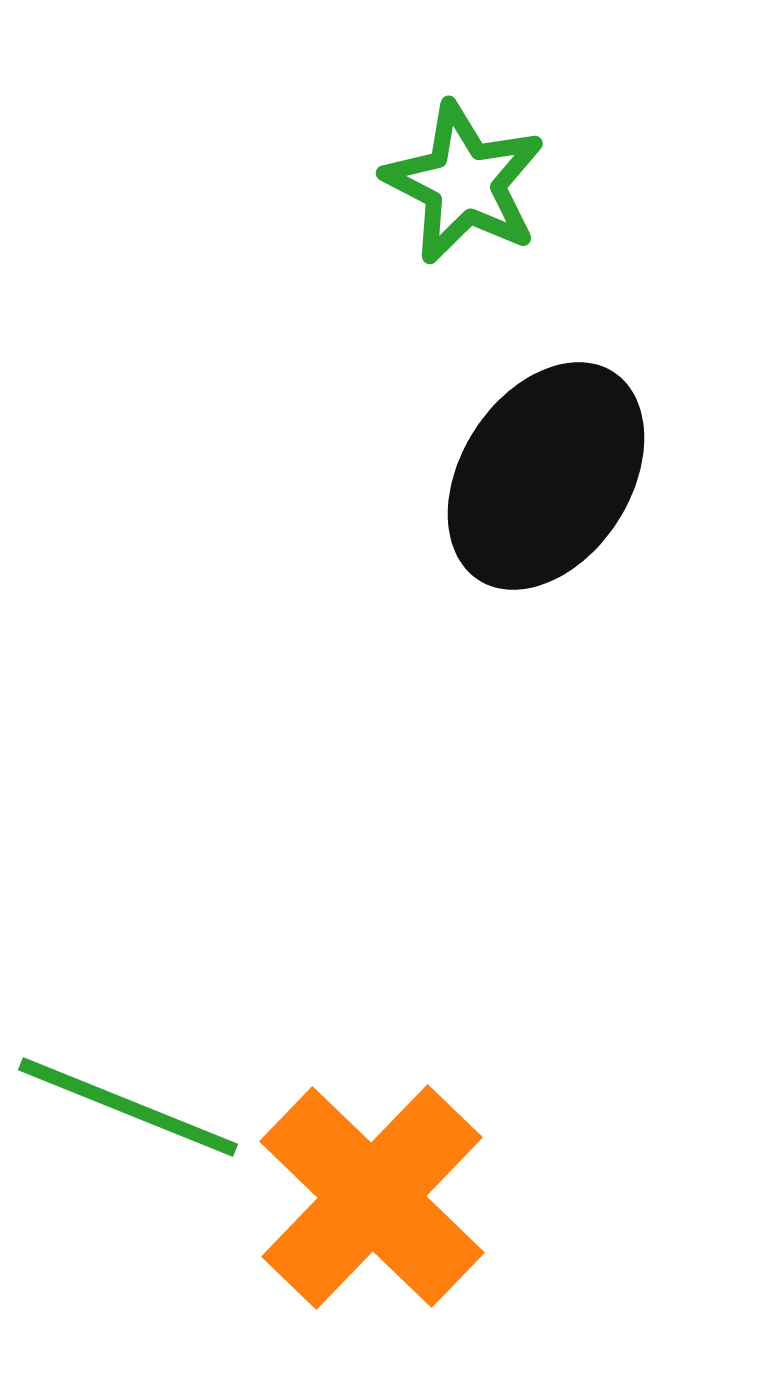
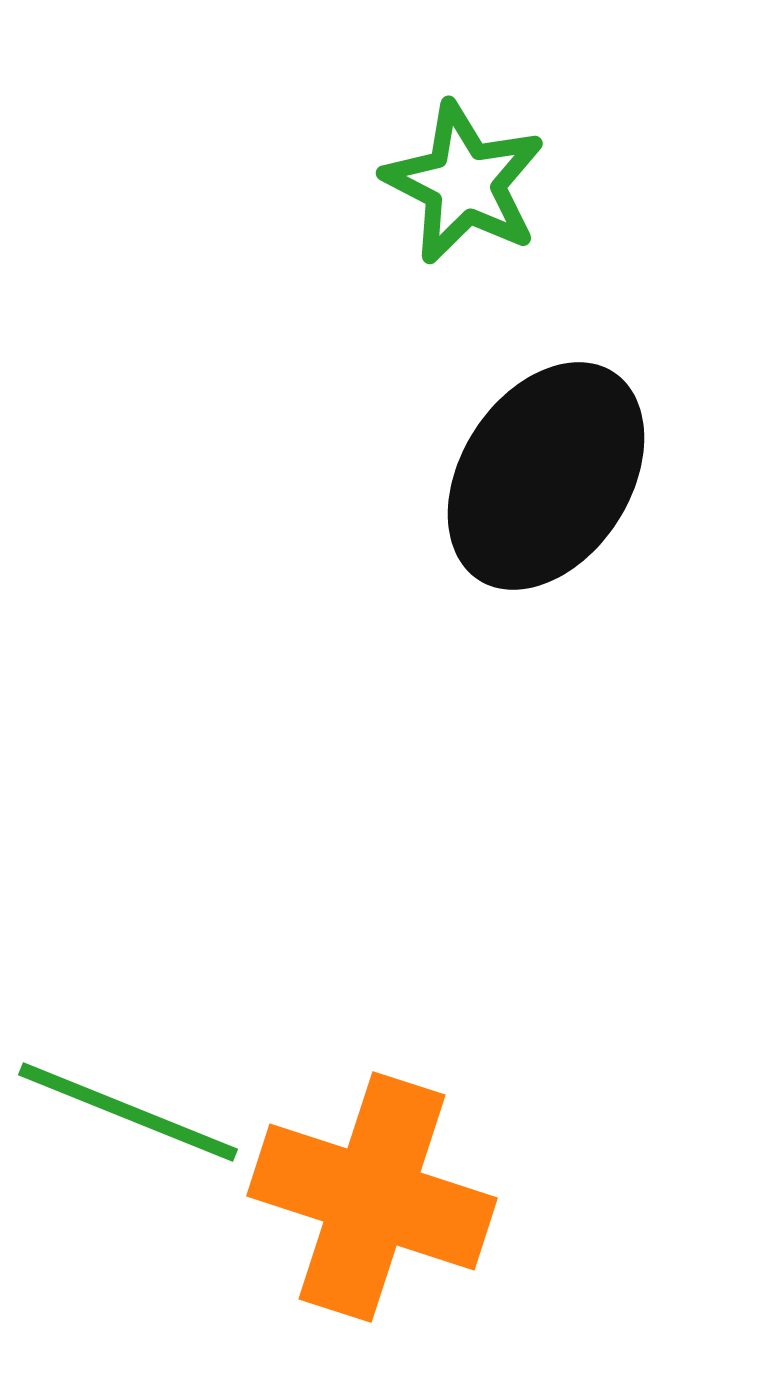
green line: moved 5 px down
orange cross: rotated 26 degrees counterclockwise
